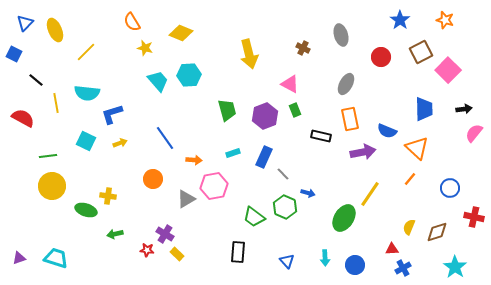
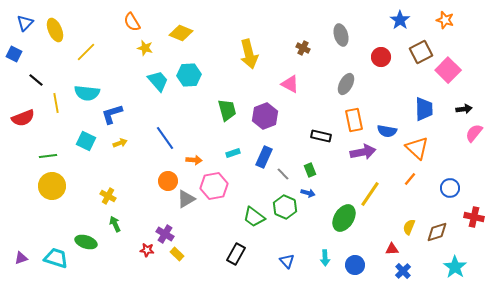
green rectangle at (295, 110): moved 15 px right, 60 px down
red semicircle at (23, 118): rotated 130 degrees clockwise
orange rectangle at (350, 119): moved 4 px right, 1 px down
blue semicircle at (387, 131): rotated 12 degrees counterclockwise
orange circle at (153, 179): moved 15 px right, 2 px down
yellow cross at (108, 196): rotated 21 degrees clockwise
green ellipse at (86, 210): moved 32 px down
green arrow at (115, 234): moved 10 px up; rotated 77 degrees clockwise
black rectangle at (238, 252): moved 2 px left, 2 px down; rotated 25 degrees clockwise
purple triangle at (19, 258): moved 2 px right
blue cross at (403, 268): moved 3 px down; rotated 14 degrees counterclockwise
